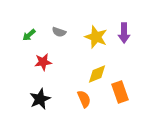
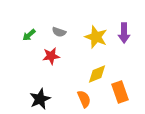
red star: moved 8 px right, 6 px up
